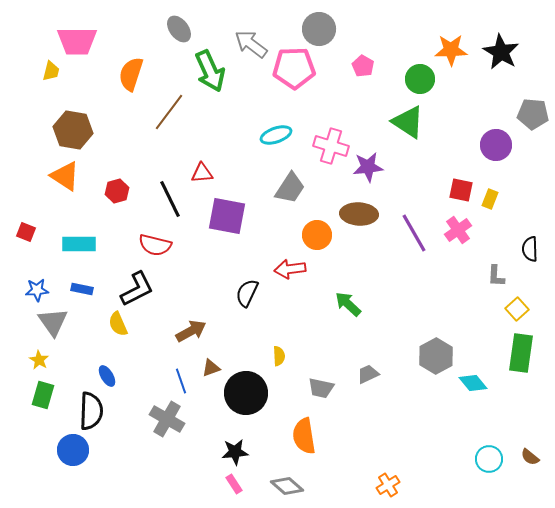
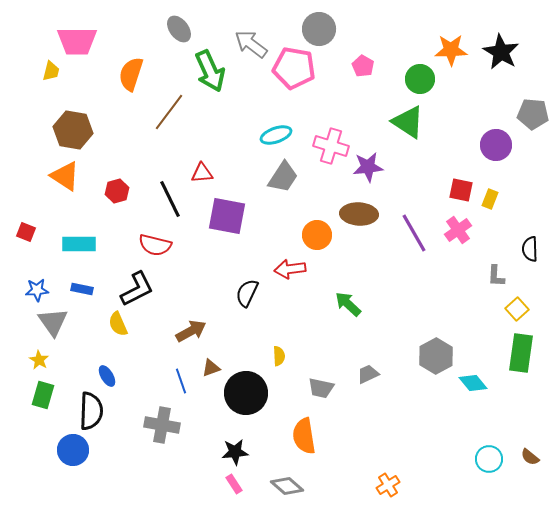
pink pentagon at (294, 68): rotated 12 degrees clockwise
gray trapezoid at (290, 188): moved 7 px left, 11 px up
gray cross at (167, 419): moved 5 px left, 6 px down; rotated 20 degrees counterclockwise
